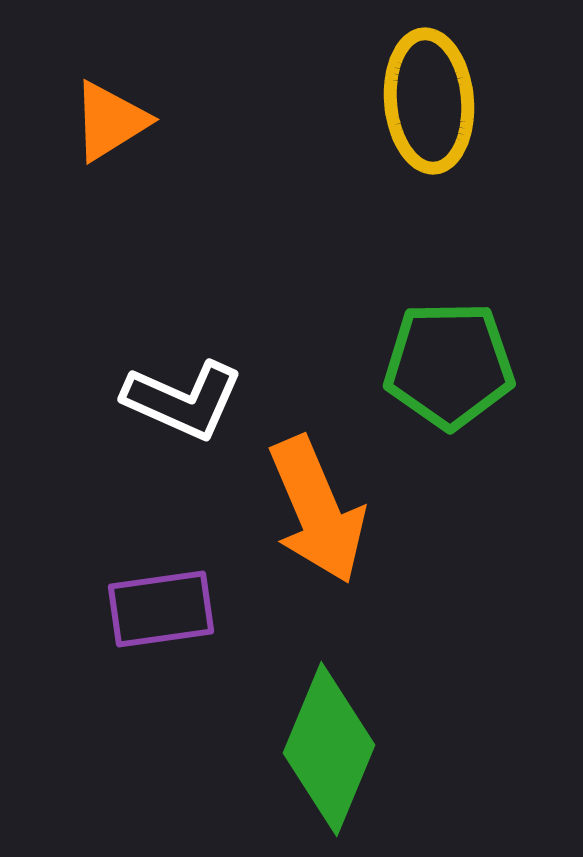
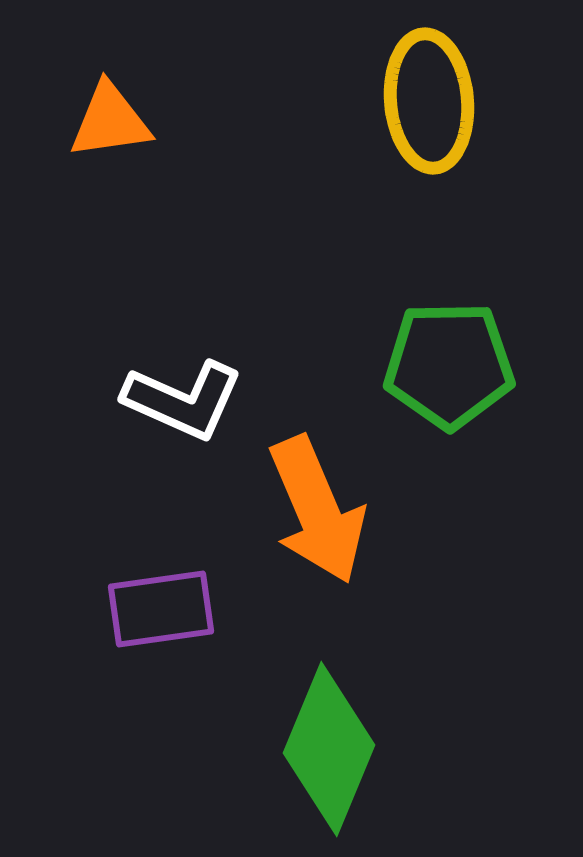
orange triangle: rotated 24 degrees clockwise
